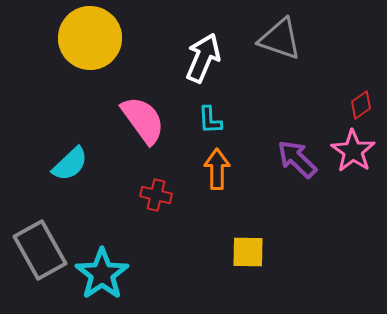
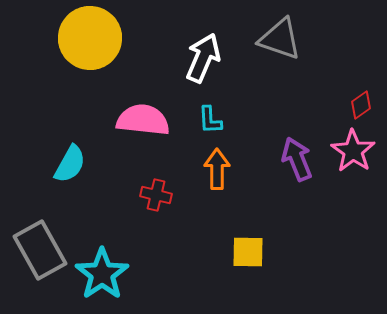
pink semicircle: rotated 48 degrees counterclockwise
purple arrow: rotated 24 degrees clockwise
cyan semicircle: rotated 18 degrees counterclockwise
